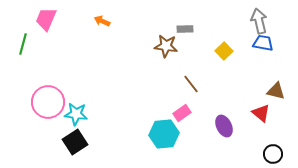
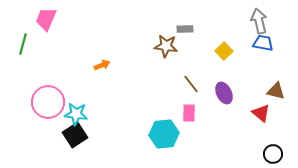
orange arrow: moved 44 px down; rotated 133 degrees clockwise
pink rectangle: moved 7 px right; rotated 54 degrees counterclockwise
purple ellipse: moved 33 px up
black square: moved 7 px up
